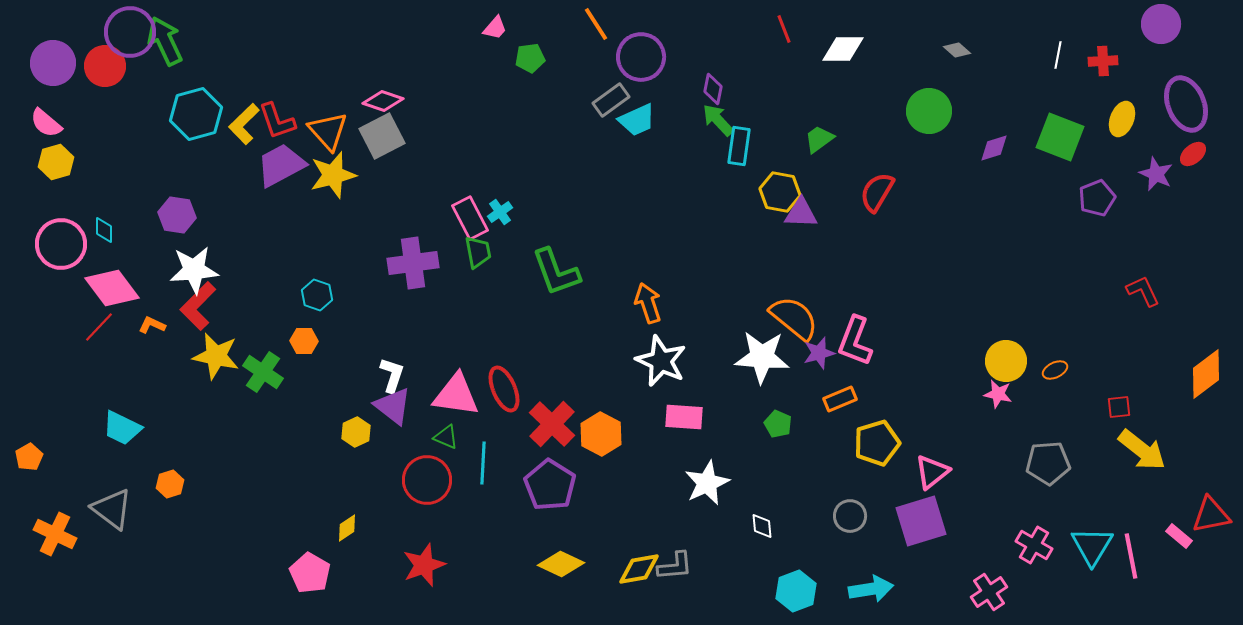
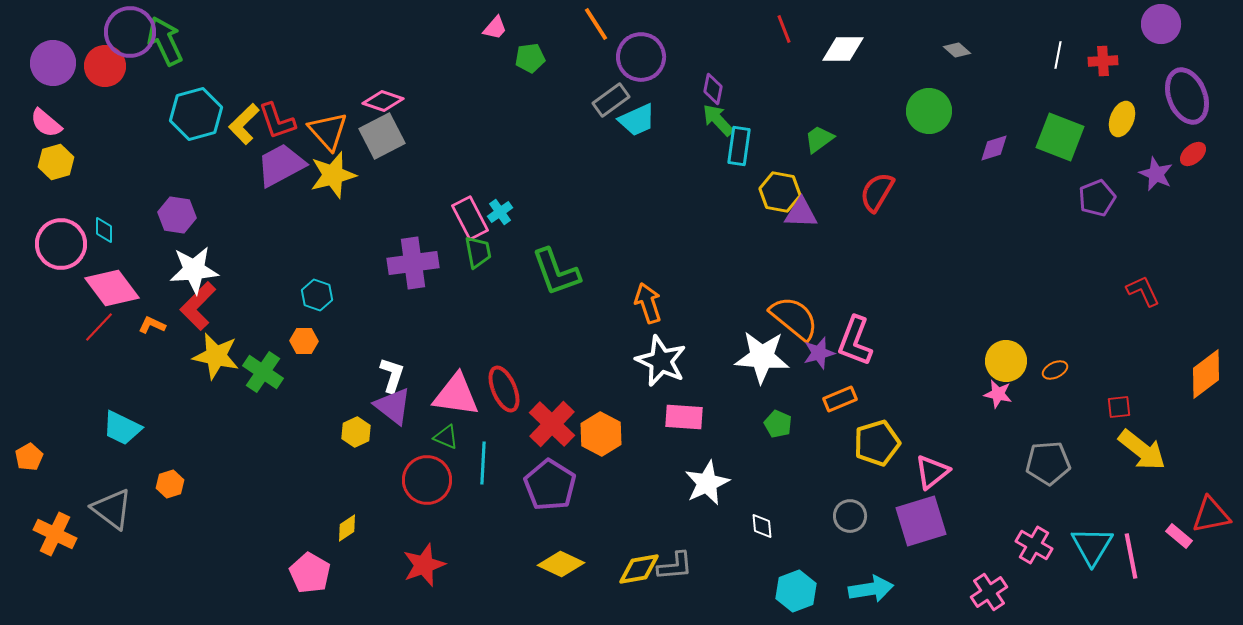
purple ellipse at (1186, 104): moved 1 px right, 8 px up
